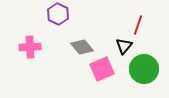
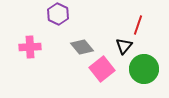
pink square: rotated 15 degrees counterclockwise
